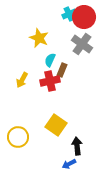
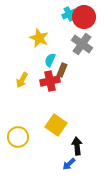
blue arrow: rotated 16 degrees counterclockwise
